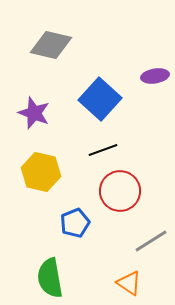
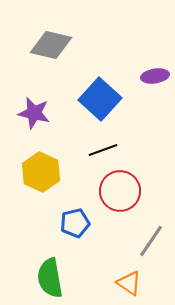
purple star: rotated 8 degrees counterclockwise
yellow hexagon: rotated 12 degrees clockwise
blue pentagon: rotated 8 degrees clockwise
gray line: rotated 24 degrees counterclockwise
